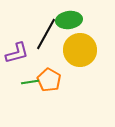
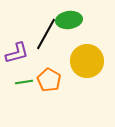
yellow circle: moved 7 px right, 11 px down
green line: moved 6 px left
